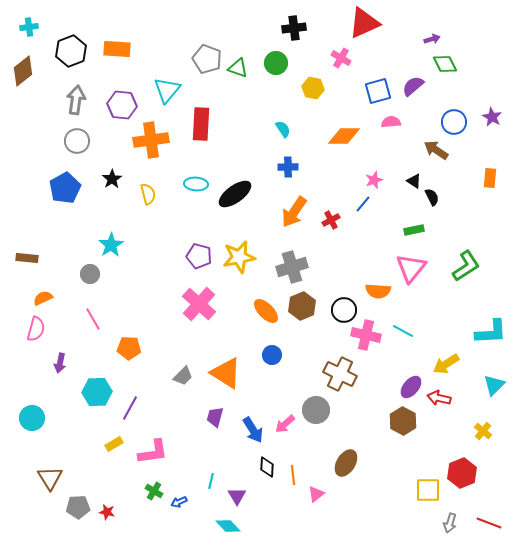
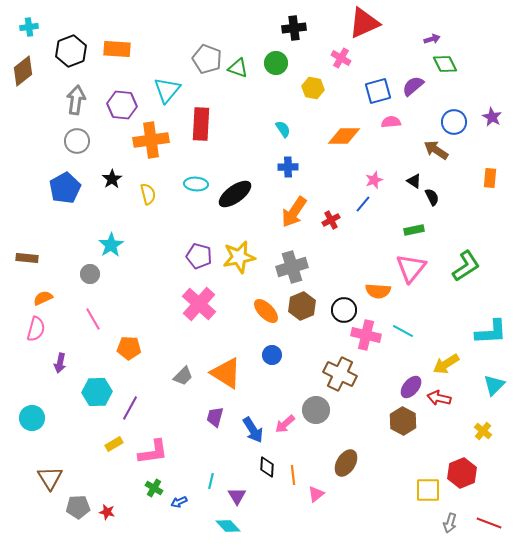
green cross at (154, 491): moved 3 px up
